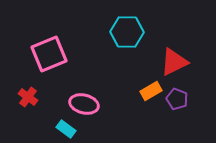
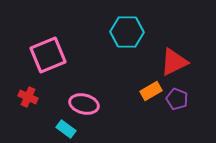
pink square: moved 1 px left, 1 px down
red cross: rotated 12 degrees counterclockwise
